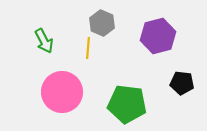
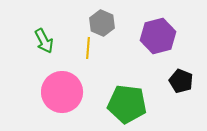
black pentagon: moved 1 px left, 2 px up; rotated 15 degrees clockwise
